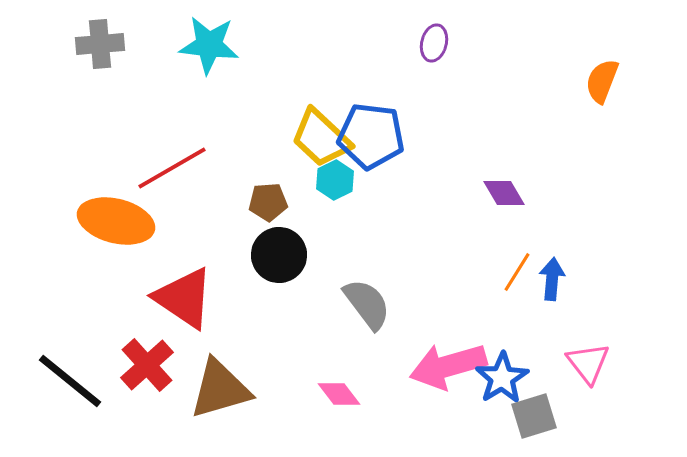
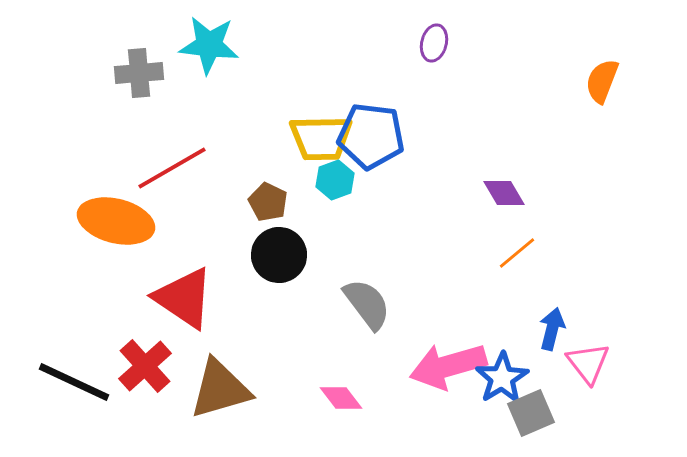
gray cross: moved 39 px right, 29 px down
yellow trapezoid: rotated 44 degrees counterclockwise
cyan hexagon: rotated 6 degrees clockwise
brown pentagon: rotated 30 degrees clockwise
orange line: moved 19 px up; rotated 18 degrees clockwise
blue arrow: moved 50 px down; rotated 9 degrees clockwise
red cross: moved 2 px left, 1 px down
black line: moved 4 px right, 1 px down; rotated 14 degrees counterclockwise
pink diamond: moved 2 px right, 4 px down
gray square: moved 3 px left, 3 px up; rotated 6 degrees counterclockwise
